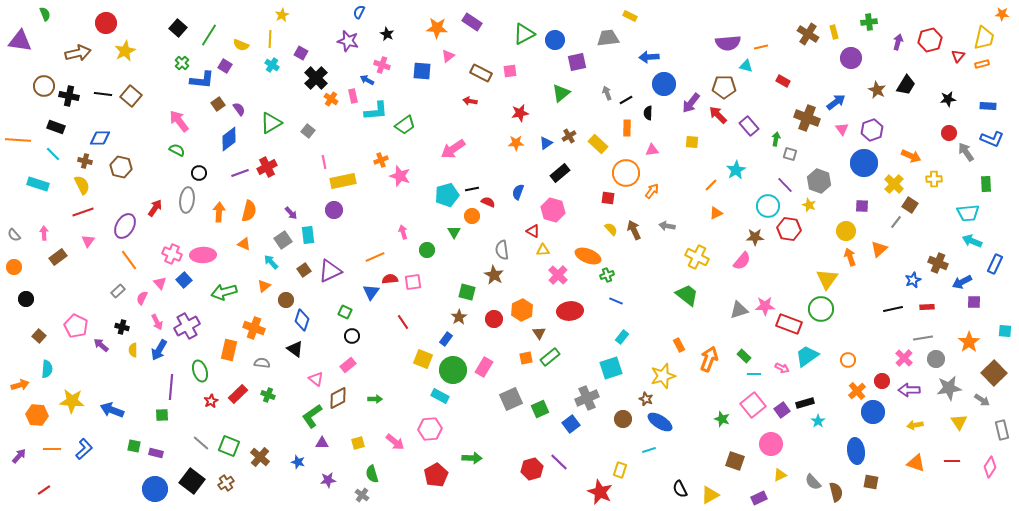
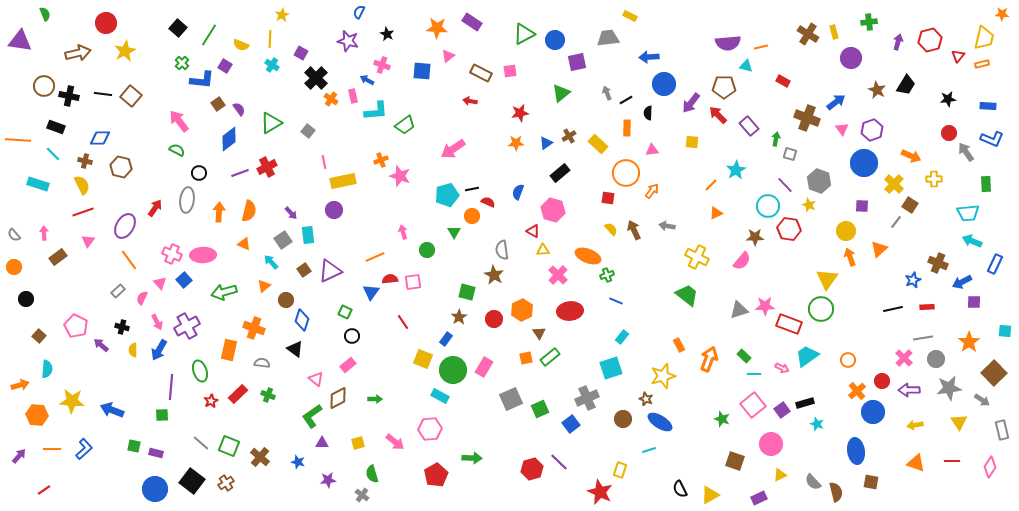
cyan star at (818, 421): moved 1 px left, 3 px down; rotated 16 degrees counterclockwise
